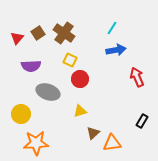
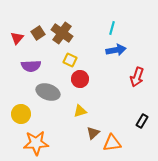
cyan line: rotated 16 degrees counterclockwise
brown cross: moved 2 px left
red arrow: rotated 138 degrees counterclockwise
